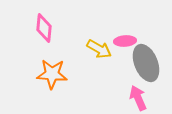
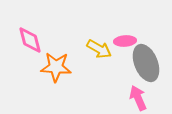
pink diamond: moved 14 px left, 12 px down; rotated 20 degrees counterclockwise
orange star: moved 4 px right, 7 px up
